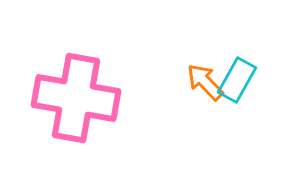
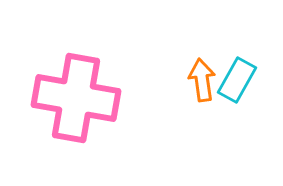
orange arrow: moved 3 px left, 2 px up; rotated 36 degrees clockwise
